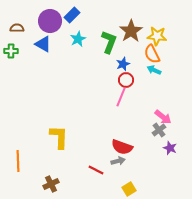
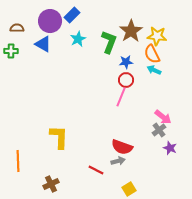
blue star: moved 3 px right, 2 px up; rotated 16 degrees clockwise
